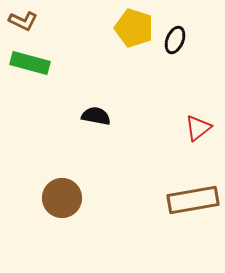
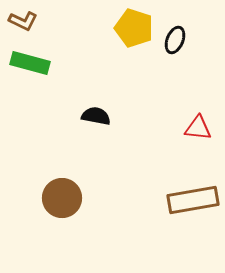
red triangle: rotated 44 degrees clockwise
